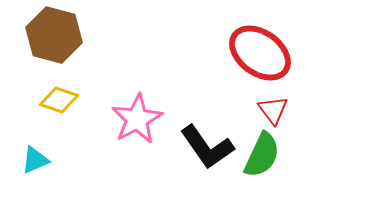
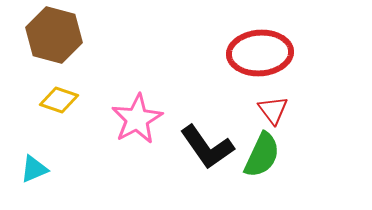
red ellipse: rotated 40 degrees counterclockwise
cyan triangle: moved 1 px left, 9 px down
